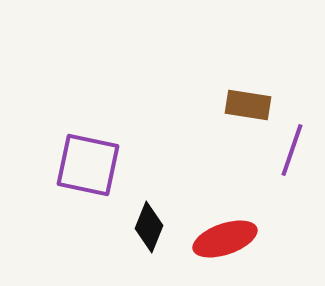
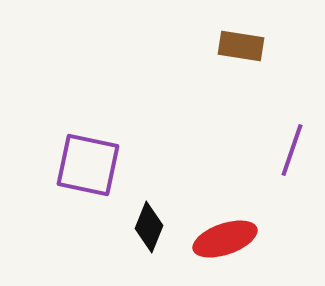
brown rectangle: moved 7 px left, 59 px up
